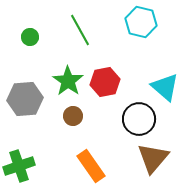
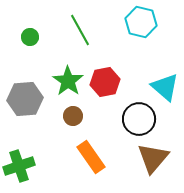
orange rectangle: moved 9 px up
